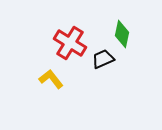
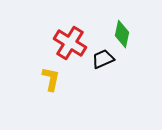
yellow L-shape: rotated 50 degrees clockwise
